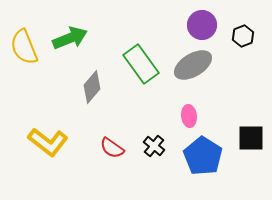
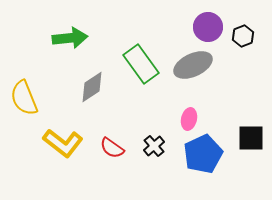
purple circle: moved 6 px right, 2 px down
green arrow: rotated 16 degrees clockwise
yellow semicircle: moved 51 px down
gray ellipse: rotated 6 degrees clockwise
gray diamond: rotated 16 degrees clockwise
pink ellipse: moved 3 px down; rotated 20 degrees clockwise
yellow L-shape: moved 15 px right, 1 px down
black cross: rotated 10 degrees clockwise
blue pentagon: moved 2 px up; rotated 15 degrees clockwise
